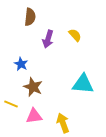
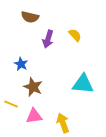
brown semicircle: rotated 96 degrees clockwise
